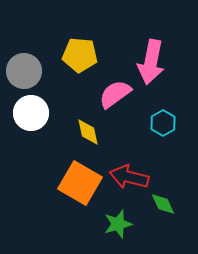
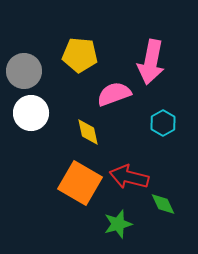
pink semicircle: moved 1 px left; rotated 16 degrees clockwise
